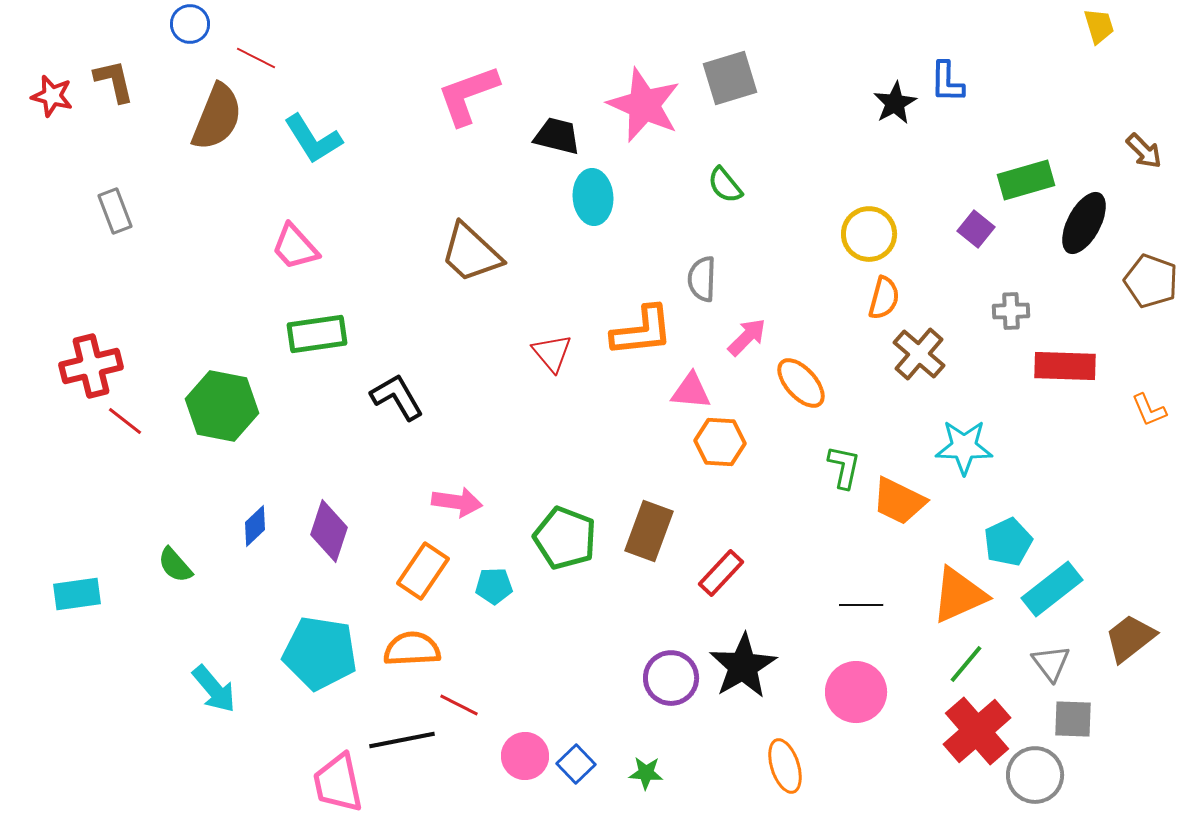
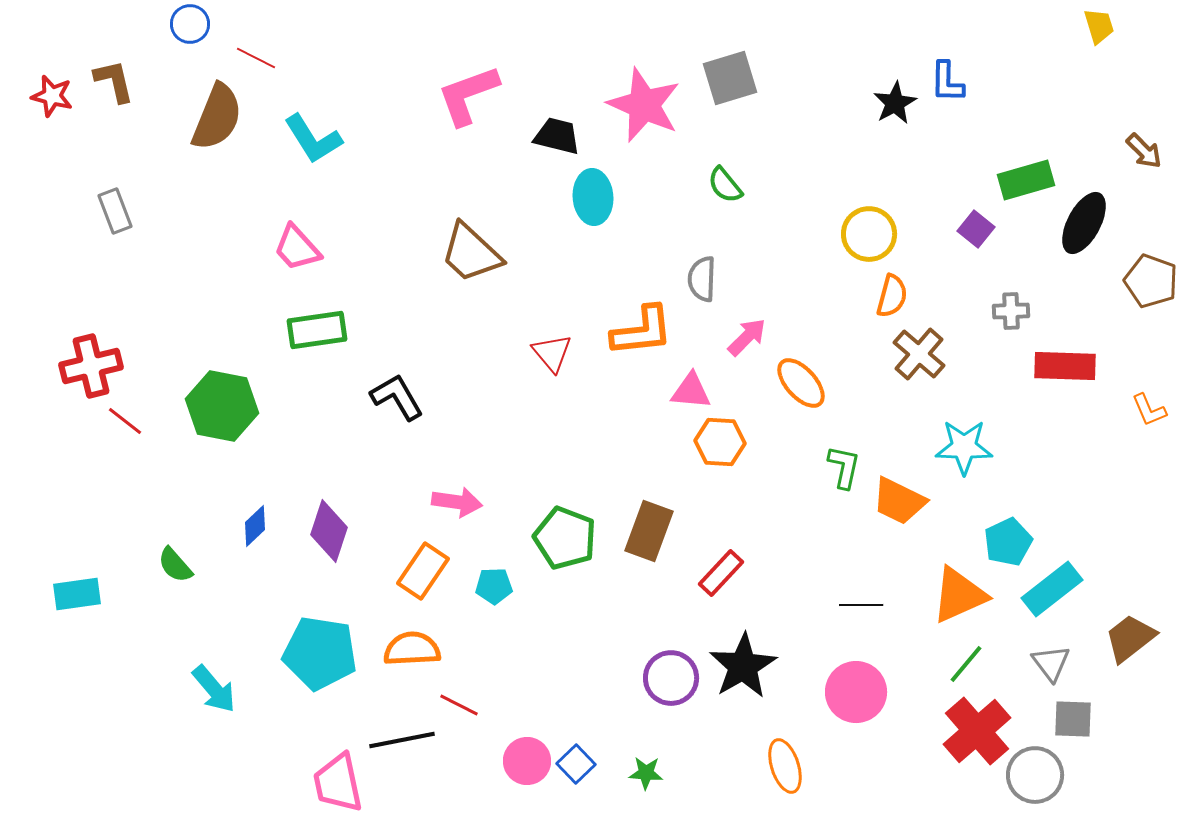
pink trapezoid at (295, 247): moved 2 px right, 1 px down
orange semicircle at (884, 298): moved 8 px right, 2 px up
green rectangle at (317, 334): moved 4 px up
pink circle at (525, 756): moved 2 px right, 5 px down
